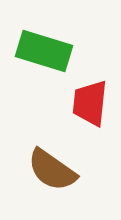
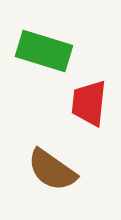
red trapezoid: moved 1 px left
